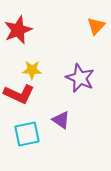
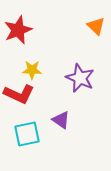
orange triangle: rotated 30 degrees counterclockwise
